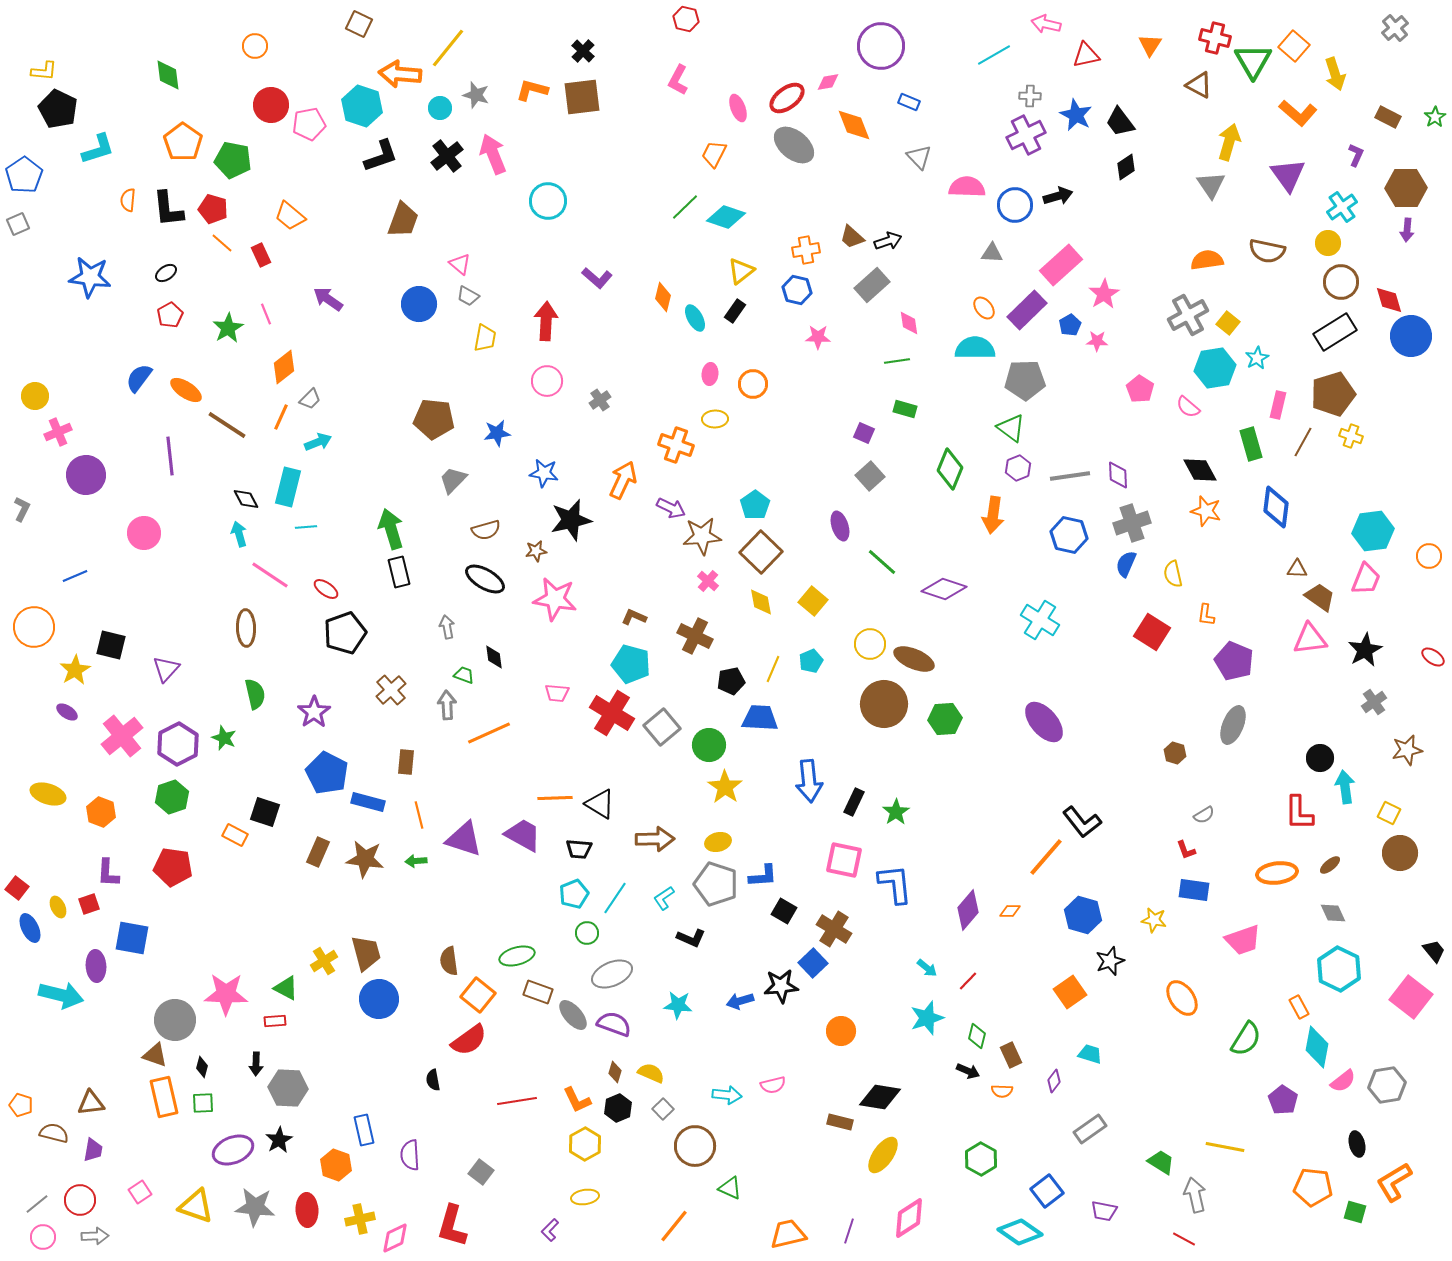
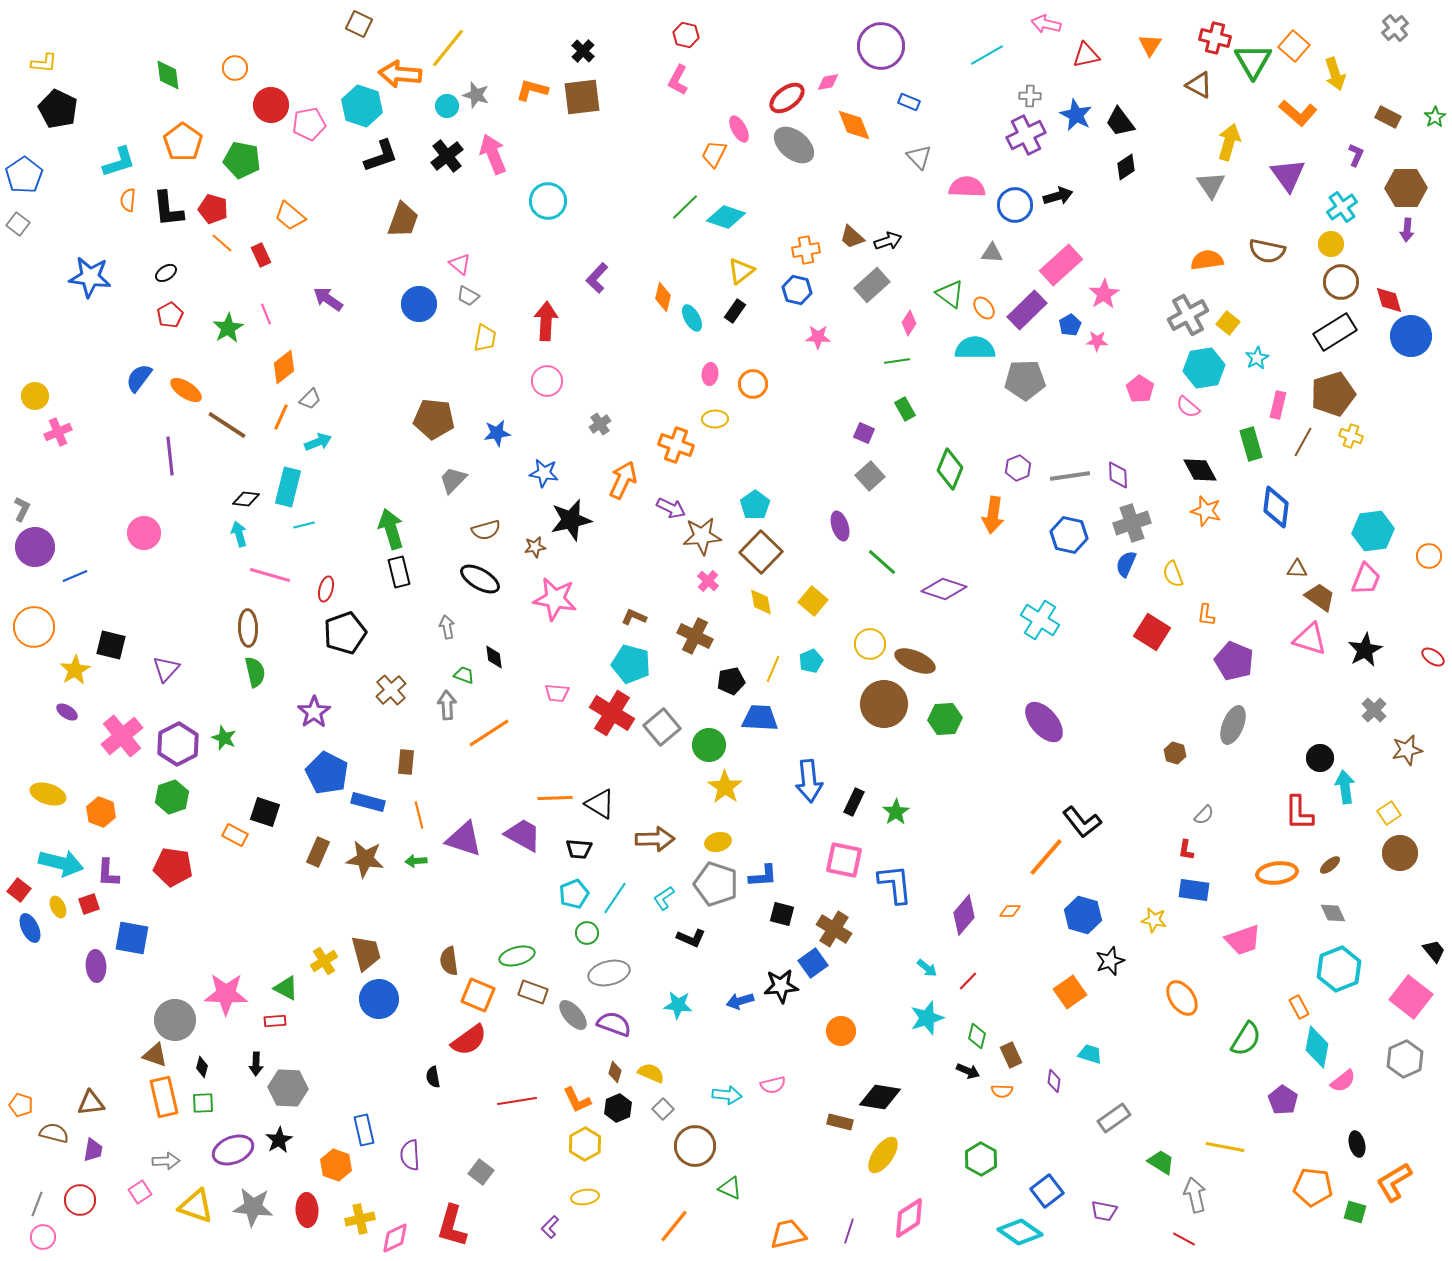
red hexagon at (686, 19): moved 16 px down
orange circle at (255, 46): moved 20 px left, 22 px down
cyan line at (994, 55): moved 7 px left
yellow L-shape at (44, 71): moved 8 px up
cyan circle at (440, 108): moved 7 px right, 2 px up
pink ellipse at (738, 108): moved 1 px right, 21 px down; rotated 8 degrees counterclockwise
cyan L-shape at (98, 149): moved 21 px right, 13 px down
green pentagon at (233, 160): moved 9 px right
gray square at (18, 224): rotated 30 degrees counterclockwise
yellow circle at (1328, 243): moved 3 px right, 1 px down
purple L-shape at (597, 278): rotated 92 degrees clockwise
cyan ellipse at (695, 318): moved 3 px left
pink diamond at (909, 323): rotated 40 degrees clockwise
cyan hexagon at (1215, 368): moved 11 px left
gray cross at (600, 400): moved 24 px down
green rectangle at (905, 409): rotated 45 degrees clockwise
green triangle at (1011, 428): moved 61 px left, 134 px up
purple circle at (86, 475): moved 51 px left, 72 px down
black diamond at (246, 499): rotated 56 degrees counterclockwise
cyan line at (306, 527): moved 2 px left, 2 px up; rotated 10 degrees counterclockwise
brown star at (536, 551): moved 1 px left, 4 px up
yellow semicircle at (1173, 574): rotated 8 degrees counterclockwise
pink line at (270, 575): rotated 18 degrees counterclockwise
black ellipse at (485, 579): moved 5 px left
red ellipse at (326, 589): rotated 70 degrees clockwise
brown ellipse at (246, 628): moved 2 px right
pink triangle at (1310, 639): rotated 24 degrees clockwise
brown ellipse at (914, 659): moved 1 px right, 2 px down
green semicircle at (255, 694): moved 22 px up
gray cross at (1374, 702): moved 8 px down; rotated 10 degrees counterclockwise
orange line at (489, 733): rotated 9 degrees counterclockwise
yellow square at (1389, 813): rotated 30 degrees clockwise
gray semicircle at (1204, 815): rotated 15 degrees counterclockwise
red L-shape at (1186, 850): rotated 30 degrees clockwise
red square at (17, 888): moved 2 px right, 2 px down
purple diamond at (968, 910): moved 4 px left, 5 px down
black square at (784, 911): moved 2 px left, 3 px down; rotated 15 degrees counterclockwise
blue square at (813, 963): rotated 8 degrees clockwise
cyan hexagon at (1339, 969): rotated 12 degrees clockwise
gray ellipse at (612, 974): moved 3 px left, 1 px up; rotated 9 degrees clockwise
brown rectangle at (538, 992): moved 5 px left
cyan arrow at (61, 995): moved 132 px up
orange square at (478, 995): rotated 16 degrees counterclockwise
black semicircle at (433, 1080): moved 3 px up
purple diamond at (1054, 1081): rotated 30 degrees counterclockwise
gray hexagon at (1387, 1085): moved 18 px right, 26 px up; rotated 15 degrees counterclockwise
gray rectangle at (1090, 1129): moved 24 px right, 11 px up
gray line at (37, 1204): rotated 30 degrees counterclockwise
gray star at (255, 1207): moved 2 px left
purple L-shape at (550, 1230): moved 3 px up
gray arrow at (95, 1236): moved 71 px right, 75 px up
